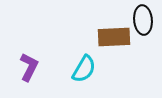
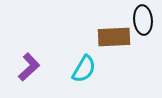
purple L-shape: rotated 20 degrees clockwise
